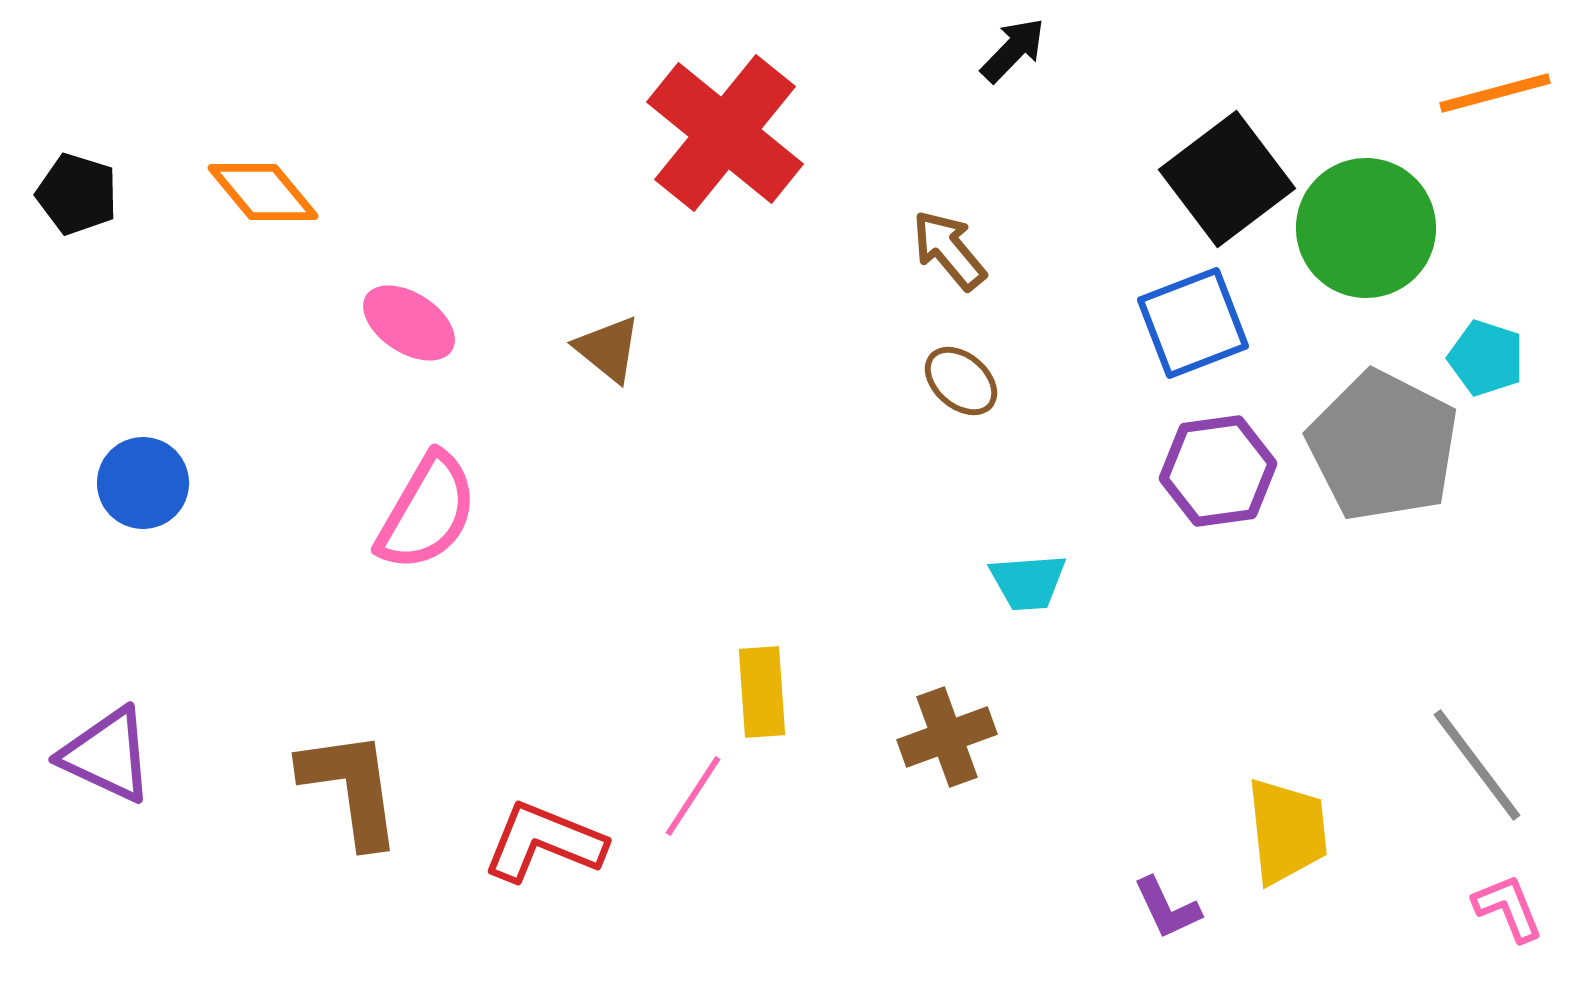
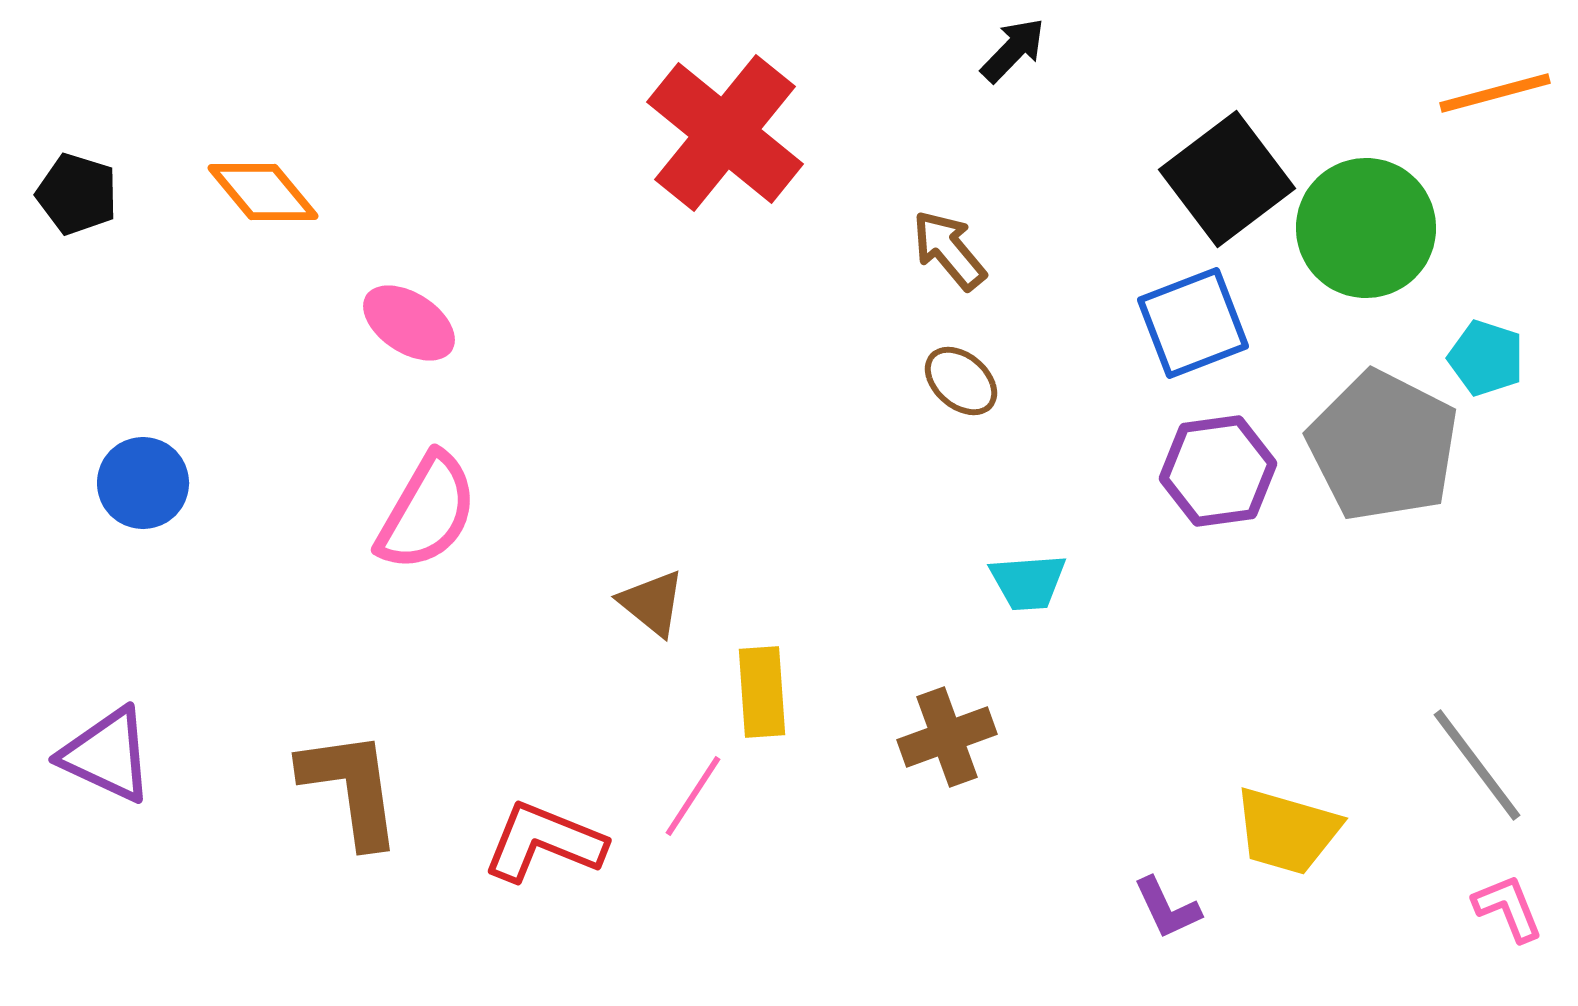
brown triangle: moved 44 px right, 254 px down
yellow trapezoid: rotated 112 degrees clockwise
